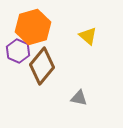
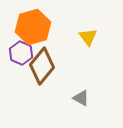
yellow triangle: moved 1 px down; rotated 12 degrees clockwise
purple hexagon: moved 3 px right, 2 px down
gray triangle: moved 2 px right; rotated 18 degrees clockwise
